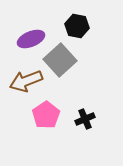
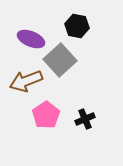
purple ellipse: rotated 44 degrees clockwise
